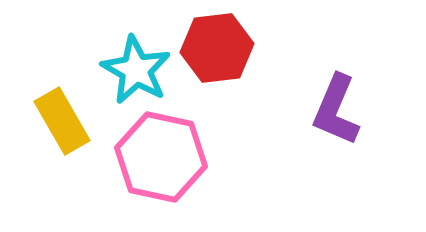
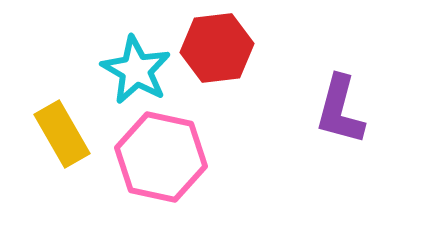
purple L-shape: moved 4 px right; rotated 8 degrees counterclockwise
yellow rectangle: moved 13 px down
